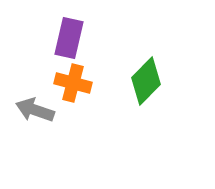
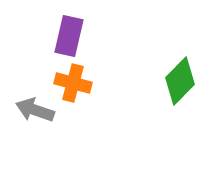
purple rectangle: moved 2 px up
green diamond: moved 34 px right
